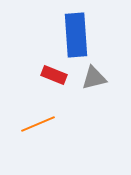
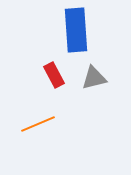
blue rectangle: moved 5 px up
red rectangle: rotated 40 degrees clockwise
